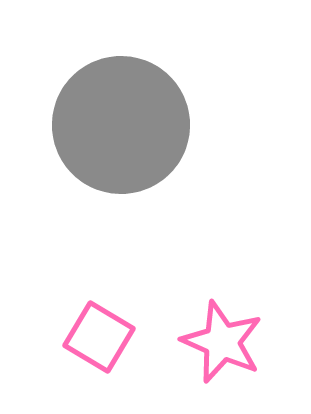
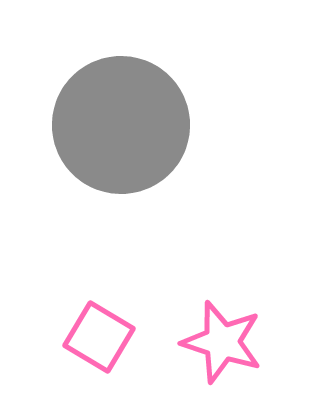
pink star: rotated 6 degrees counterclockwise
